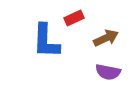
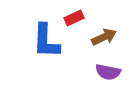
brown arrow: moved 2 px left, 1 px up
